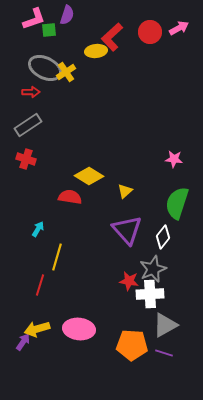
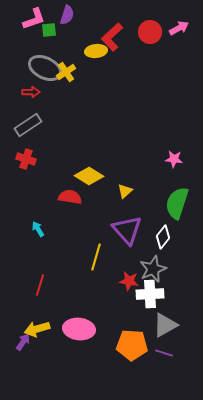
cyan arrow: rotated 63 degrees counterclockwise
yellow line: moved 39 px right
